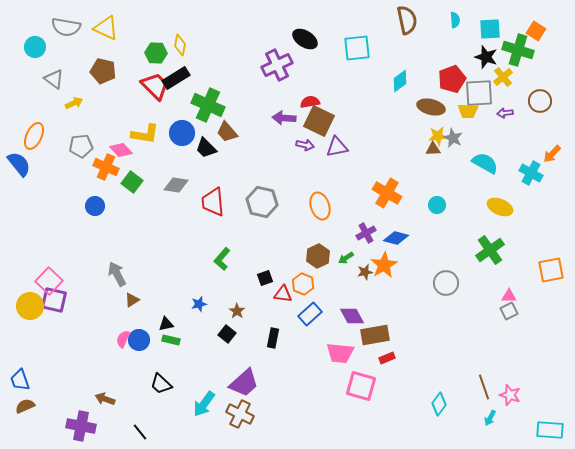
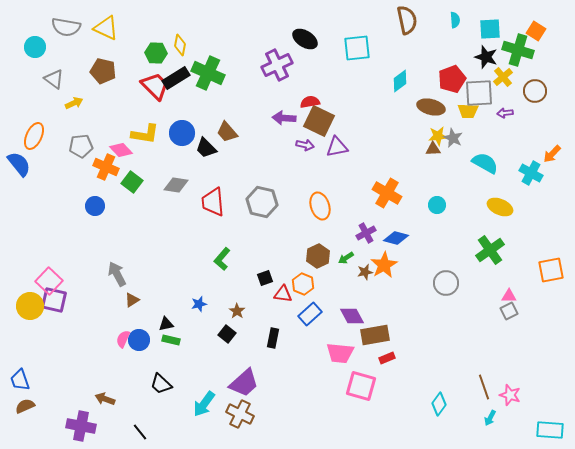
brown circle at (540, 101): moved 5 px left, 10 px up
green cross at (208, 105): moved 32 px up
